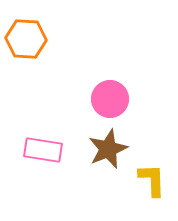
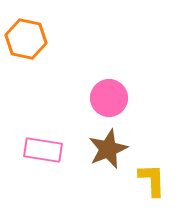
orange hexagon: rotated 9 degrees clockwise
pink circle: moved 1 px left, 1 px up
